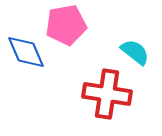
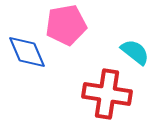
blue diamond: moved 1 px right
